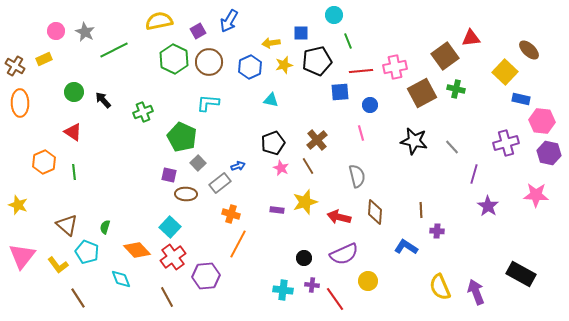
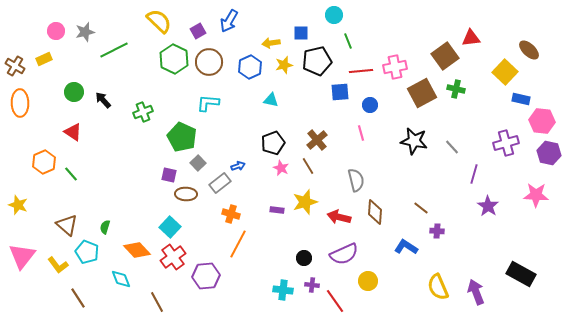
yellow semicircle at (159, 21): rotated 56 degrees clockwise
gray star at (85, 32): rotated 30 degrees clockwise
green line at (74, 172): moved 3 px left, 2 px down; rotated 35 degrees counterclockwise
gray semicircle at (357, 176): moved 1 px left, 4 px down
brown line at (421, 210): moved 2 px up; rotated 49 degrees counterclockwise
yellow semicircle at (440, 287): moved 2 px left
brown line at (167, 297): moved 10 px left, 5 px down
red line at (335, 299): moved 2 px down
